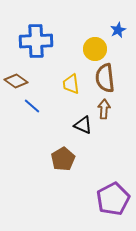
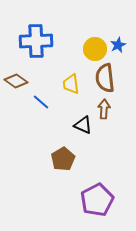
blue star: moved 15 px down
blue line: moved 9 px right, 4 px up
purple pentagon: moved 16 px left, 1 px down
